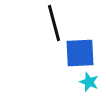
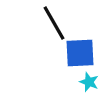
black line: rotated 15 degrees counterclockwise
